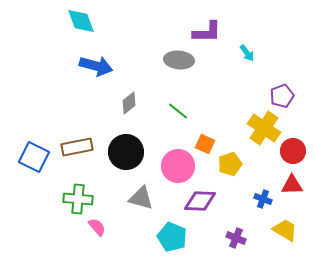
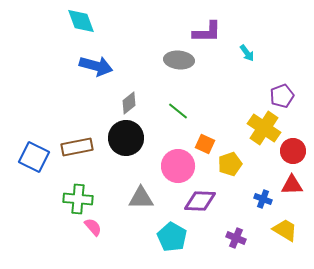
black circle: moved 14 px up
gray triangle: rotated 16 degrees counterclockwise
pink semicircle: moved 4 px left
cyan pentagon: rotated 8 degrees clockwise
